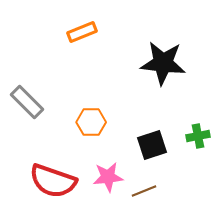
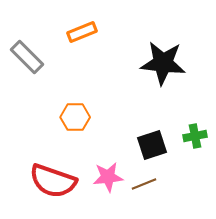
gray rectangle: moved 45 px up
orange hexagon: moved 16 px left, 5 px up
green cross: moved 3 px left
brown line: moved 7 px up
